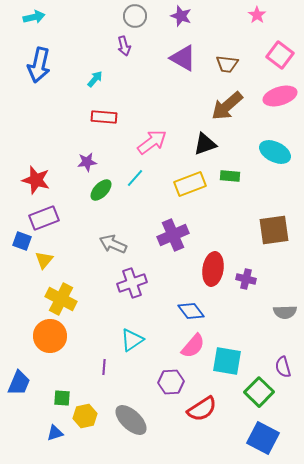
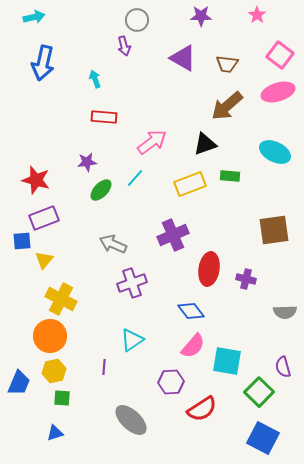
gray circle at (135, 16): moved 2 px right, 4 px down
purple star at (181, 16): moved 20 px right; rotated 20 degrees counterclockwise
blue arrow at (39, 65): moved 4 px right, 2 px up
cyan arrow at (95, 79): rotated 60 degrees counterclockwise
pink ellipse at (280, 96): moved 2 px left, 4 px up
blue square at (22, 241): rotated 24 degrees counterclockwise
red ellipse at (213, 269): moved 4 px left
yellow hexagon at (85, 416): moved 31 px left, 45 px up
